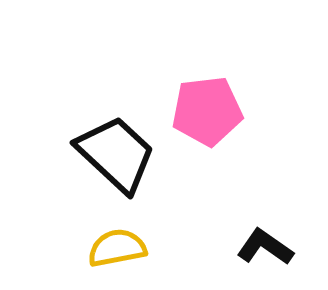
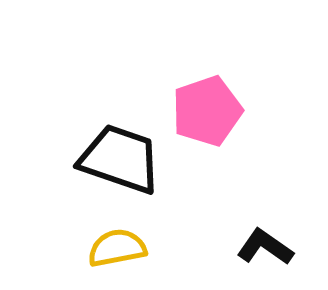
pink pentagon: rotated 12 degrees counterclockwise
black trapezoid: moved 4 px right, 5 px down; rotated 24 degrees counterclockwise
